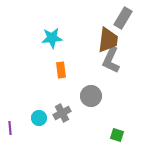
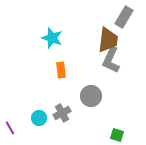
gray rectangle: moved 1 px right, 1 px up
cyan star: rotated 25 degrees clockwise
purple line: rotated 24 degrees counterclockwise
